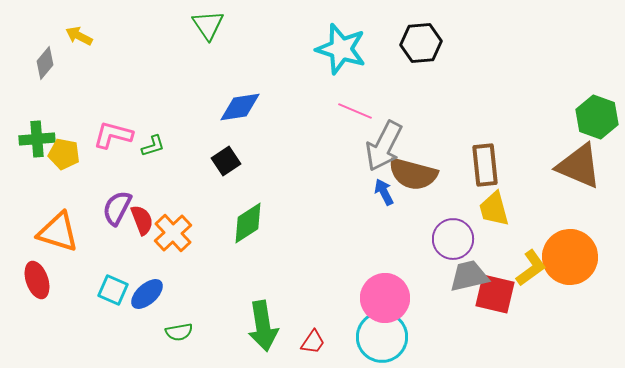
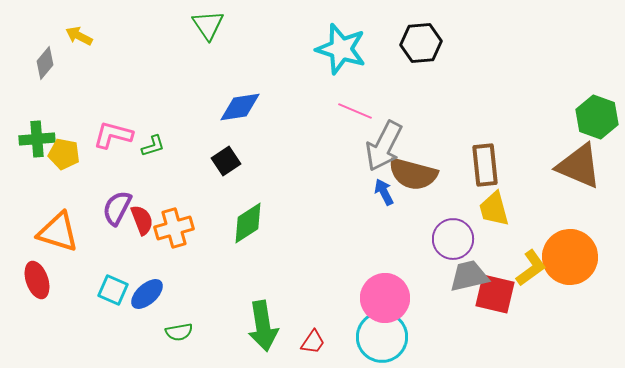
orange cross: moved 1 px right, 5 px up; rotated 27 degrees clockwise
